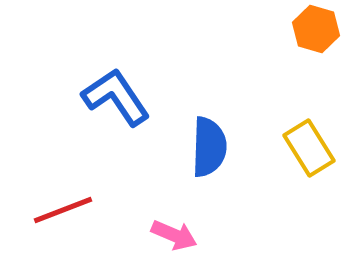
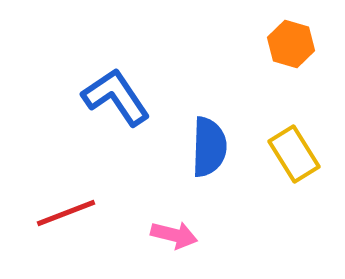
orange hexagon: moved 25 px left, 15 px down
yellow rectangle: moved 15 px left, 6 px down
red line: moved 3 px right, 3 px down
pink arrow: rotated 9 degrees counterclockwise
